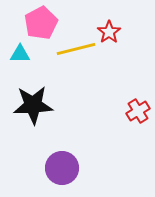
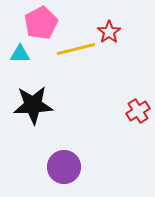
purple circle: moved 2 px right, 1 px up
